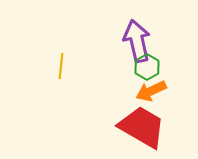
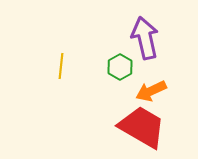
purple arrow: moved 8 px right, 3 px up
green hexagon: moved 27 px left
